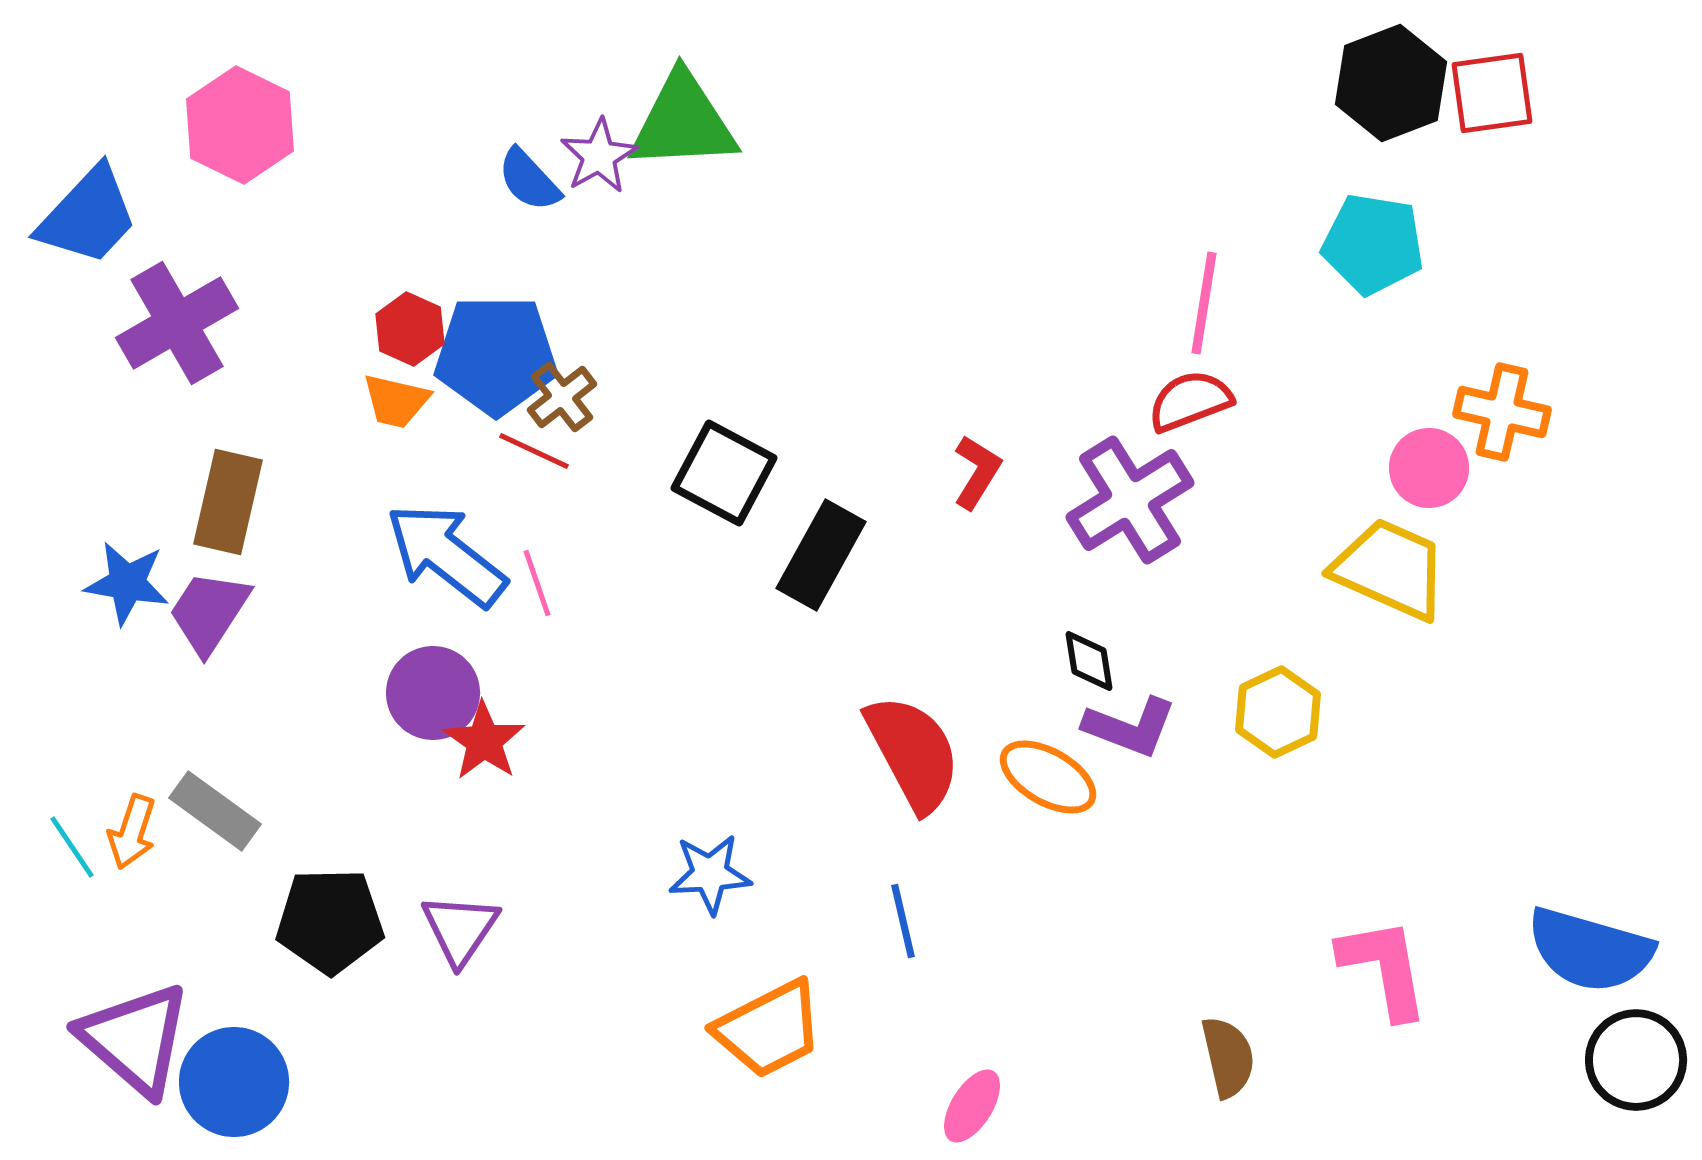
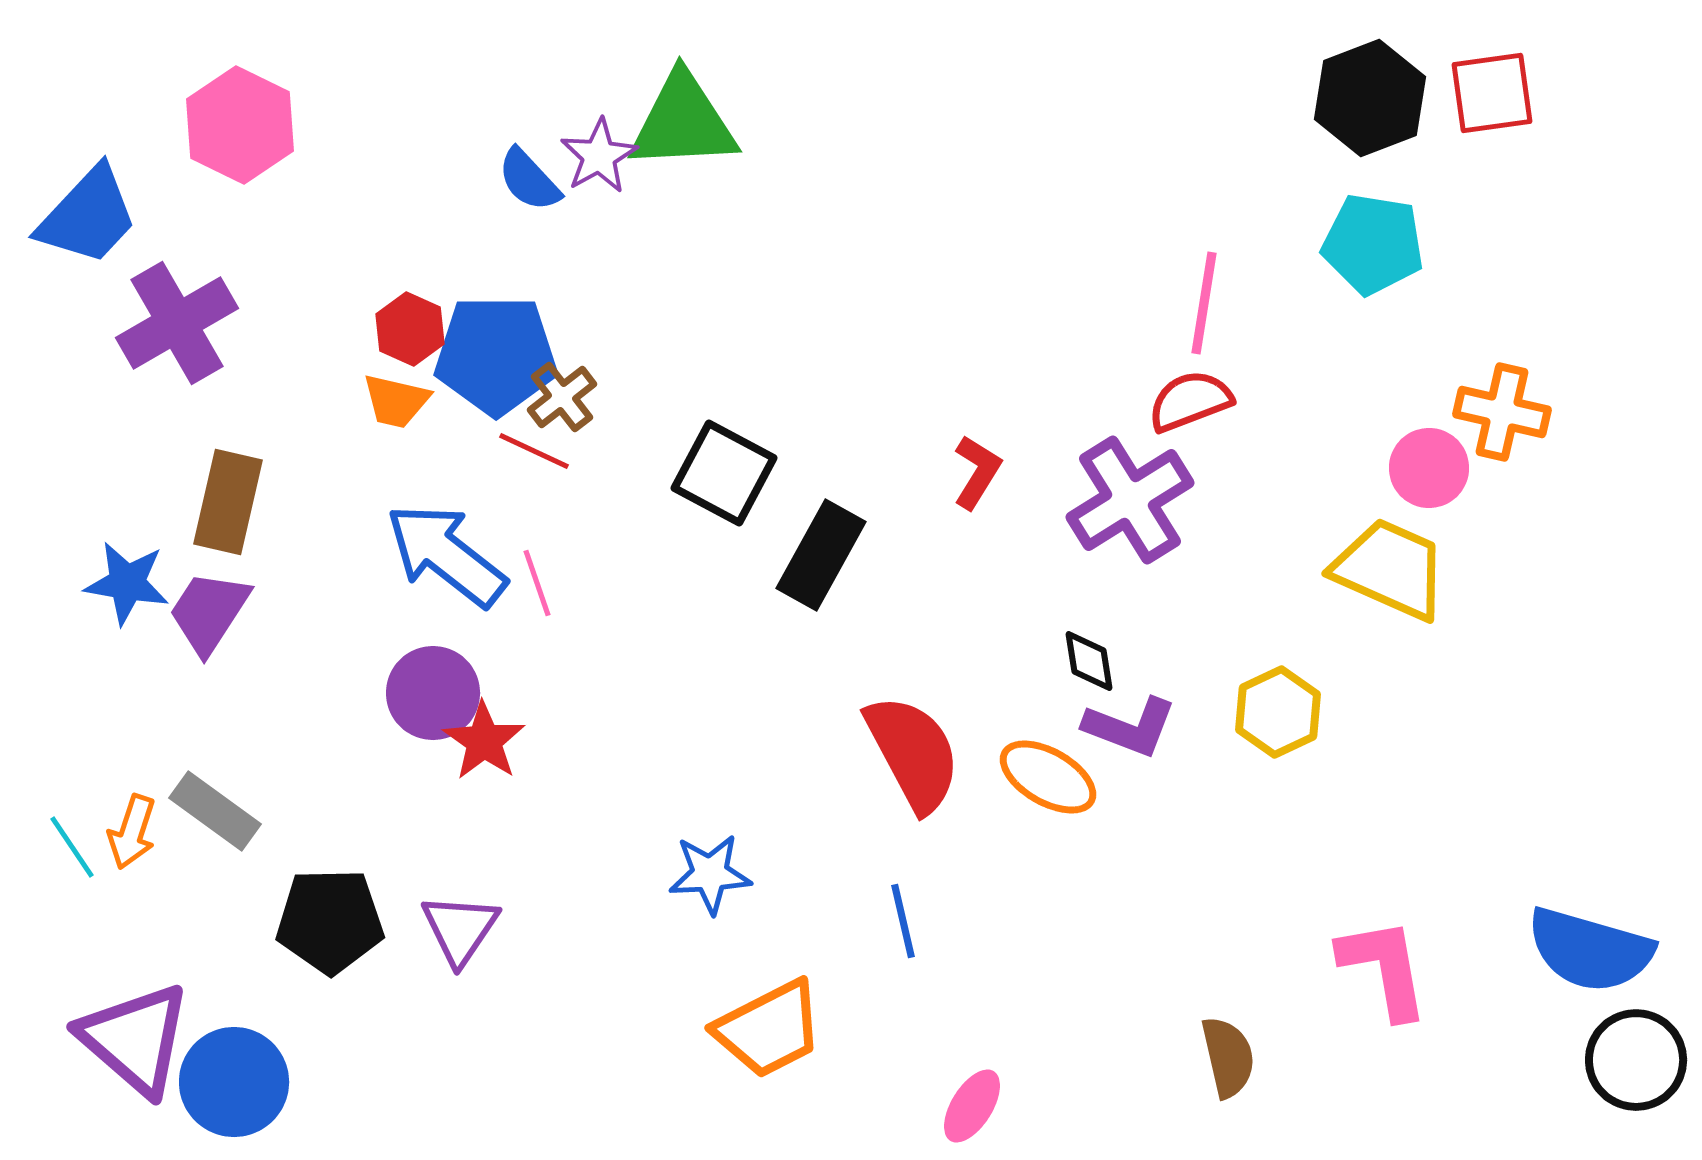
black hexagon at (1391, 83): moved 21 px left, 15 px down
